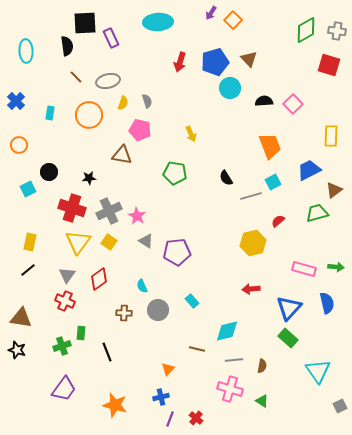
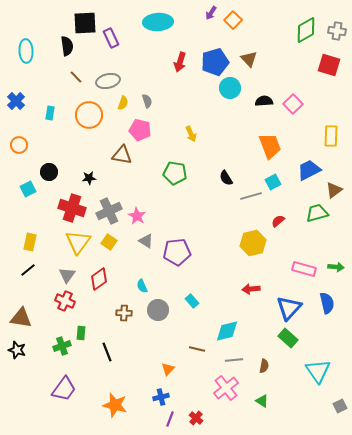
brown semicircle at (262, 366): moved 2 px right
pink cross at (230, 389): moved 4 px left, 1 px up; rotated 35 degrees clockwise
